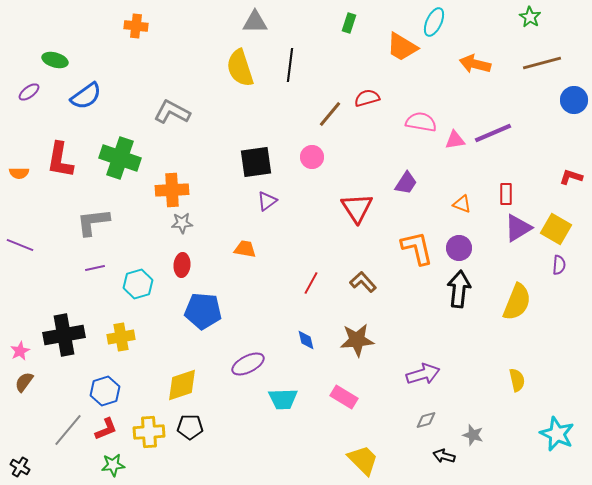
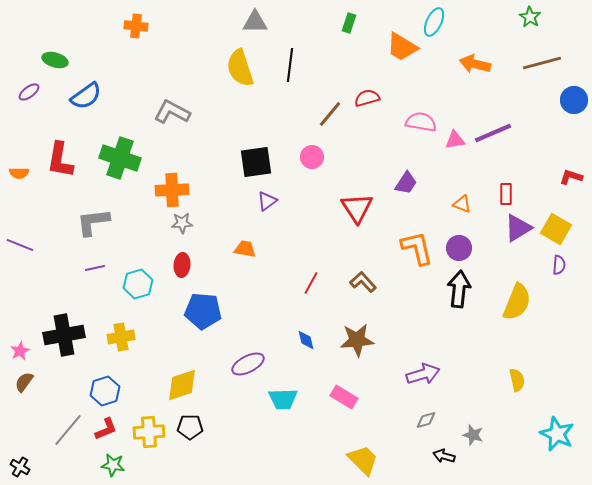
green star at (113, 465): rotated 15 degrees clockwise
